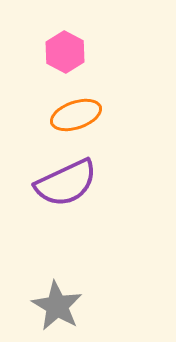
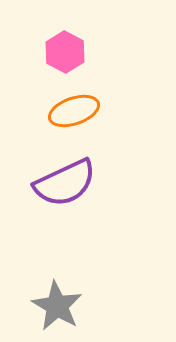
orange ellipse: moved 2 px left, 4 px up
purple semicircle: moved 1 px left
